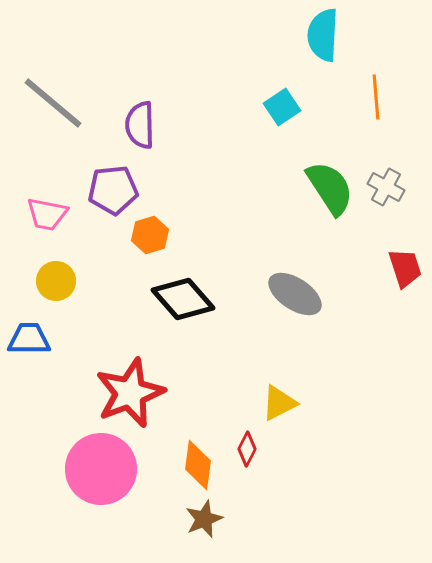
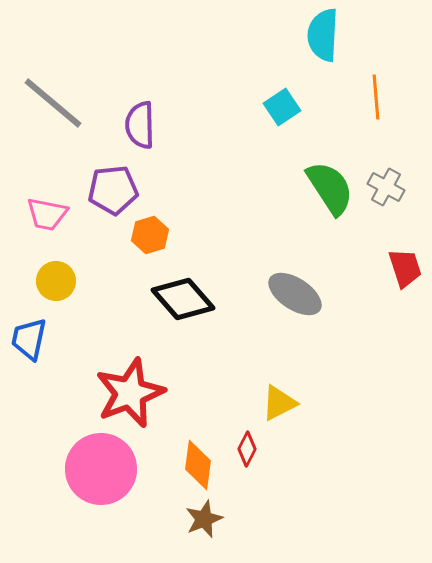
blue trapezoid: rotated 78 degrees counterclockwise
